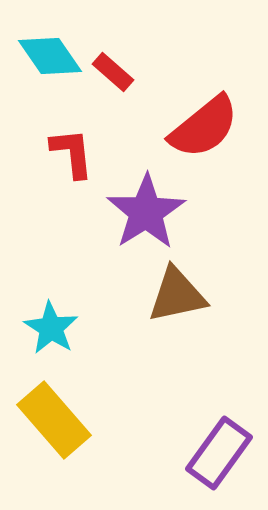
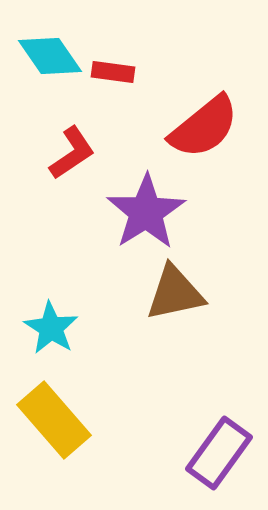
red rectangle: rotated 33 degrees counterclockwise
red L-shape: rotated 62 degrees clockwise
brown triangle: moved 2 px left, 2 px up
